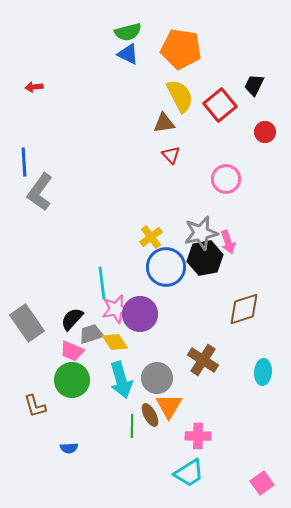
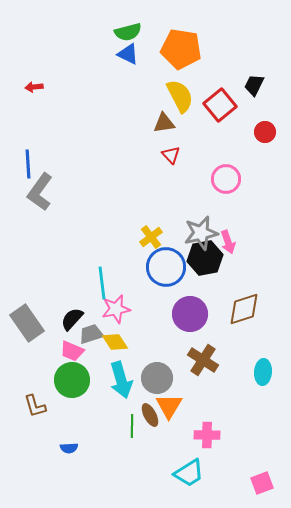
blue line: moved 4 px right, 2 px down
purple circle: moved 50 px right
pink cross: moved 9 px right, 1 px up
pink square: rotated 15 degrees clockwise
